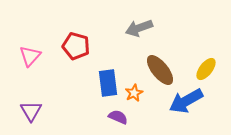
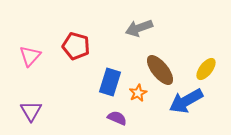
blue rectangle: moved 2 px right, 1 px up; rotated 24 degrees clockwise
orange star: moved 4 px right
purple semicircle: moved 1 px left, 1 px down
